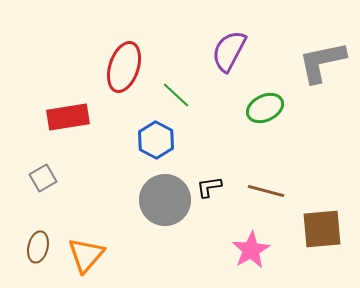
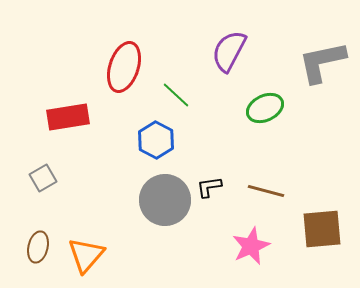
pink star: moved 4 px up; rotated 6 degrees clockwise
